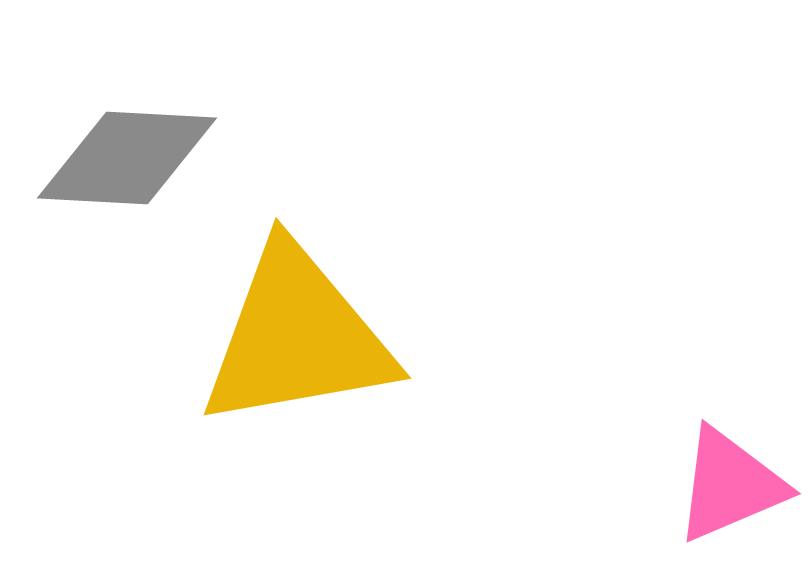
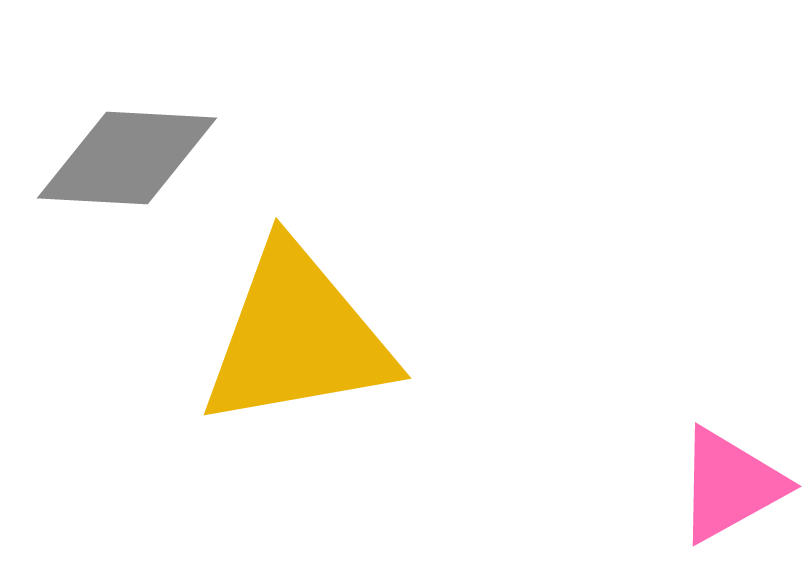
pink triangle: rotated 6 degrees counterclockwise
